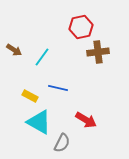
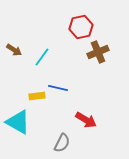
brown cross: rotated 15 degrees counterclockwise
yellow rectangle: moved 7 px right; rotated 35 degrees counterclockwise
cyan triangle: moved 21 px left
